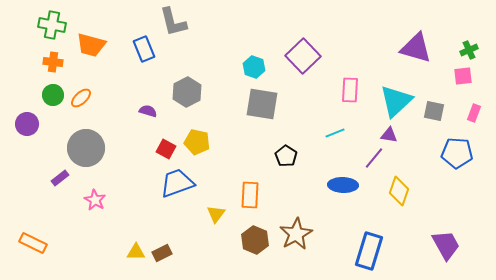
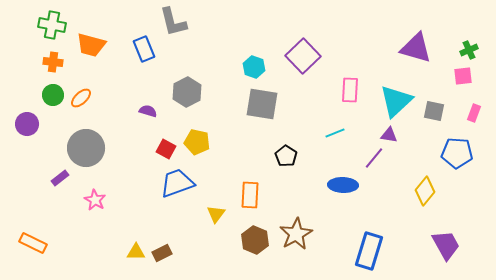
yellow diamond at (399, 191): moved 26 px right; rotated 20 degrees clockwise
